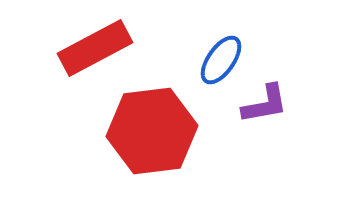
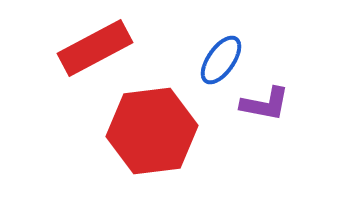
purple L-shape: rotated 21 degrees clockwise
